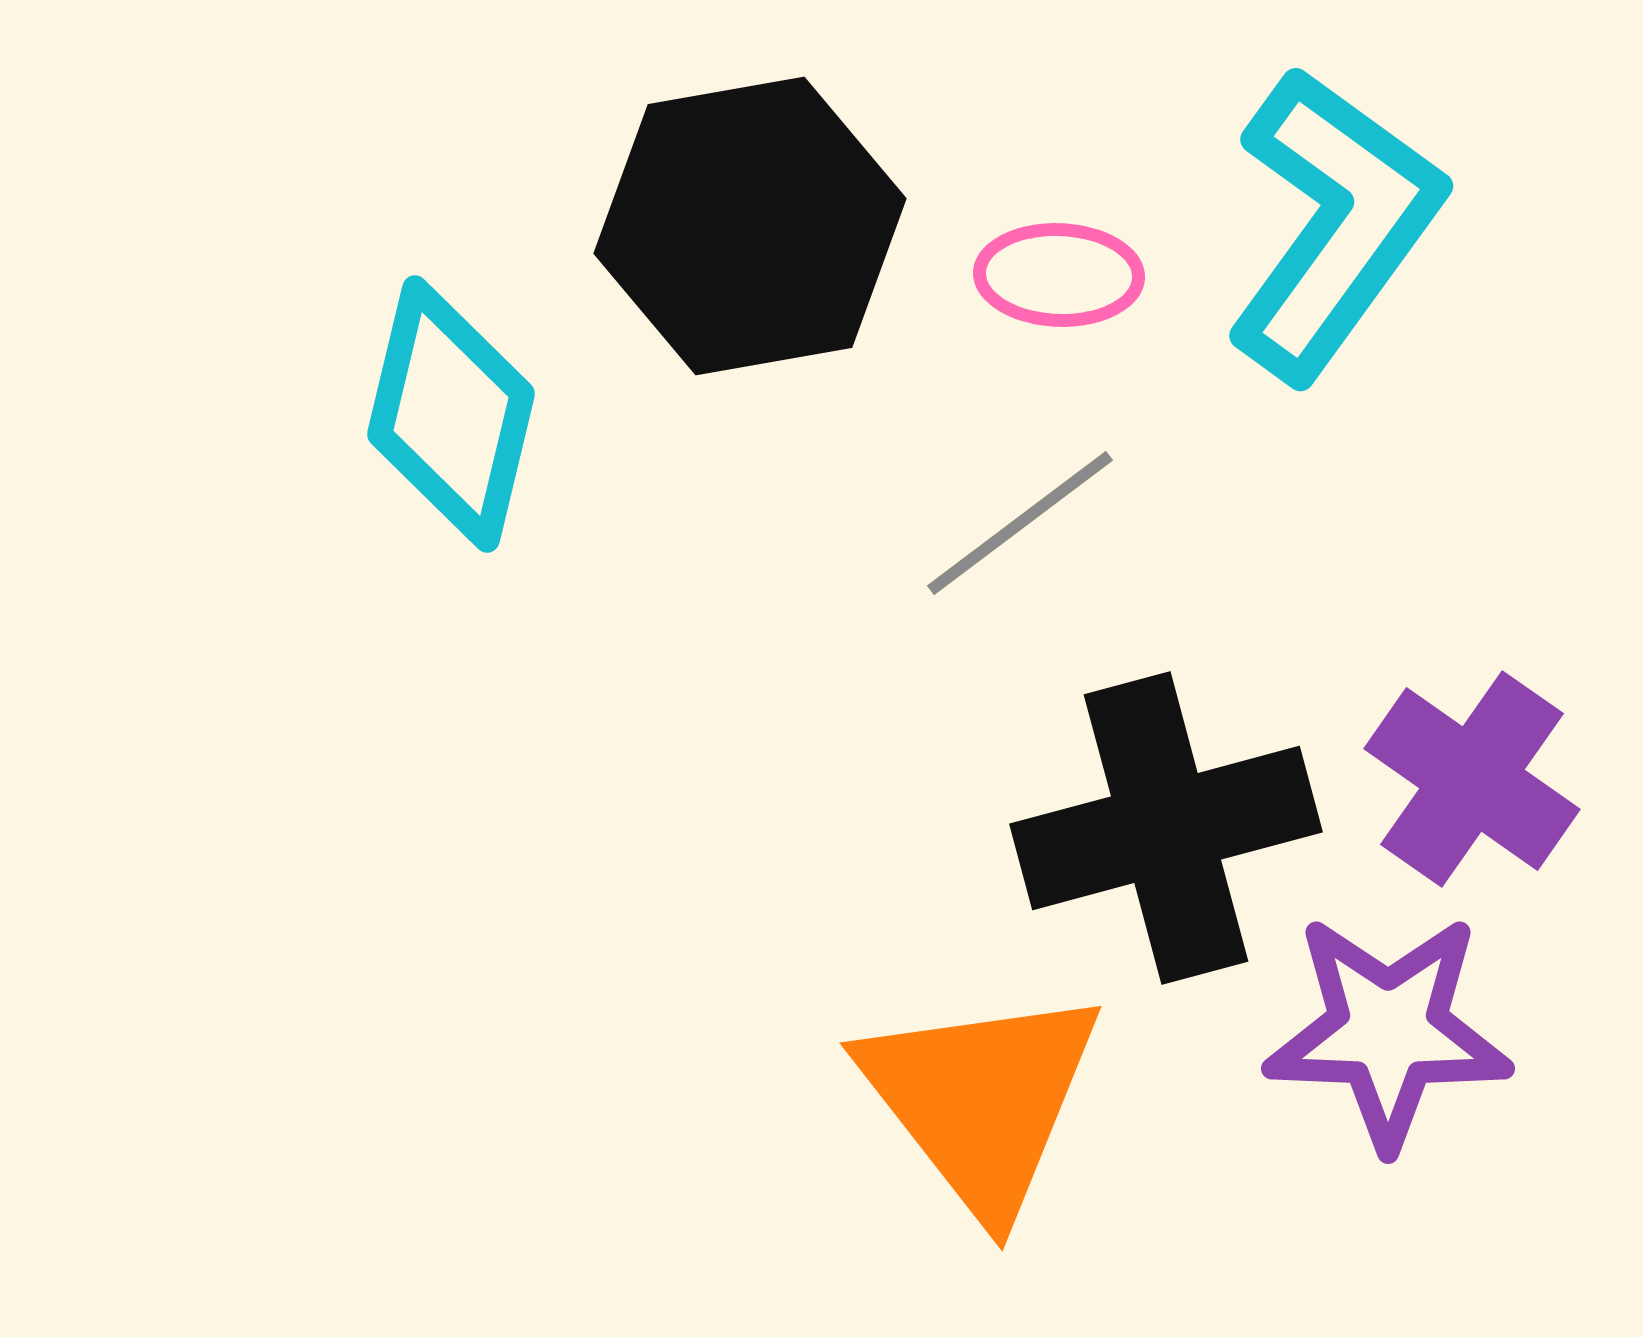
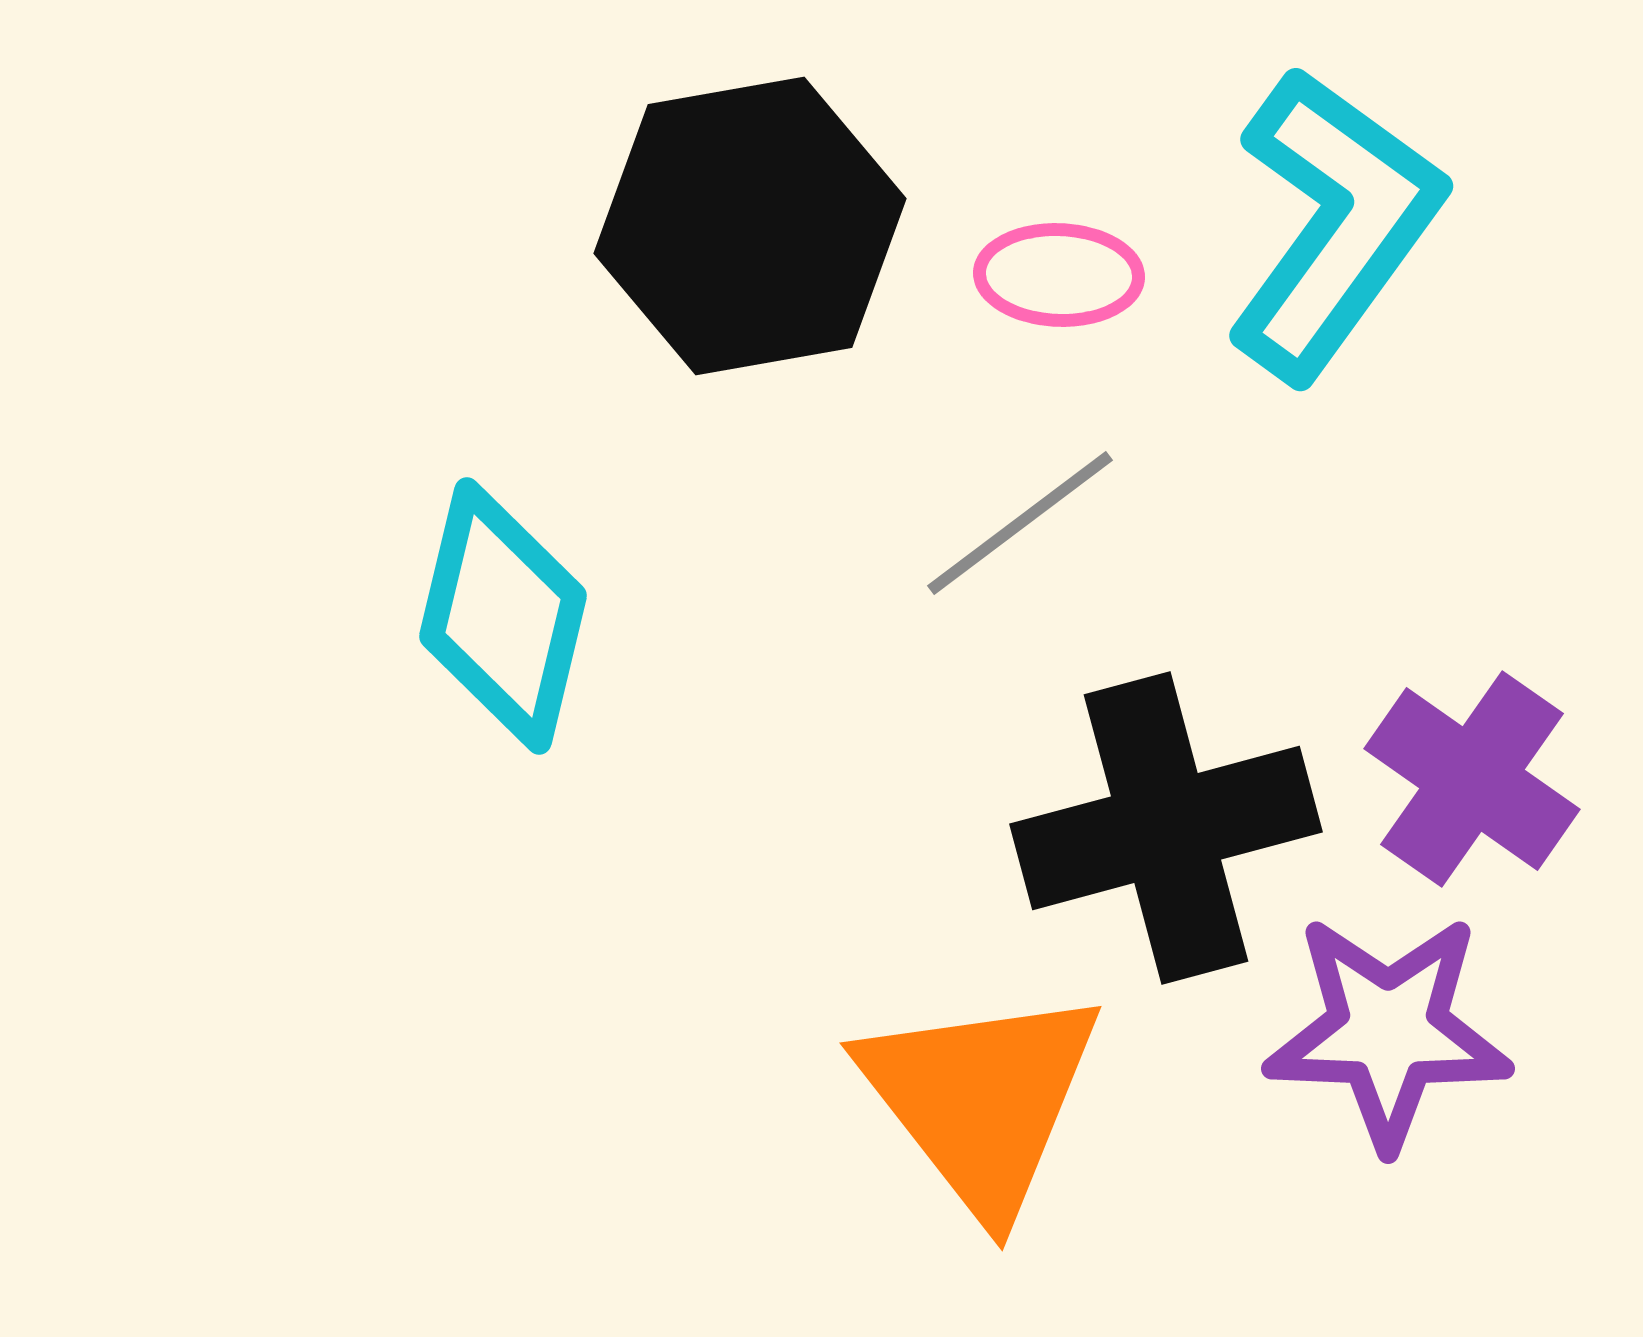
cyan diamond: moved 52 px right, 202 px down
